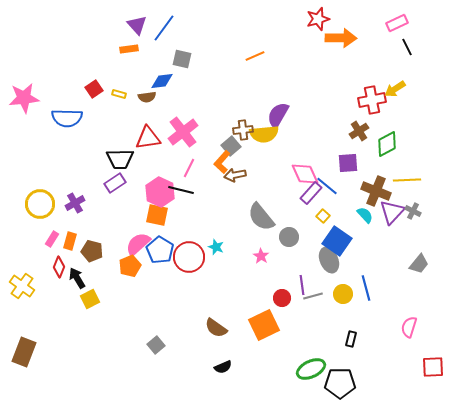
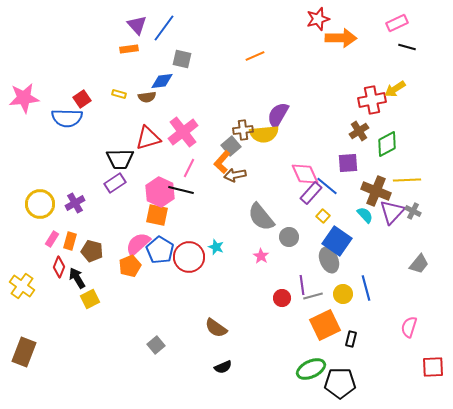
black line at (407, 47): rotated 48 degrees counterclockwise
red square at (94, 89): moved 12 px left, 10 px down
red triangle at (148, 138): rotated 8 degrees counterclockwise
orange square at (264, 325): moved 61 px right
